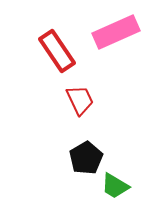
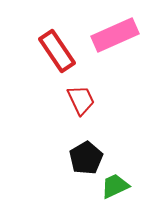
pink rectangle: moved 1 px left, 3 px down
red trapezoid: moved 1 px right
green trapezoid: rotated 124 degrees clockwise
